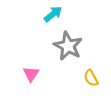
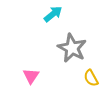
gray star: moved 4 px right, 2 px down
pink triangle: moved 2 px down
